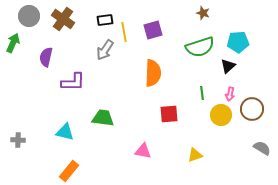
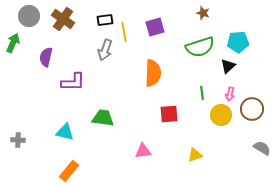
purple square: moved 2 px right, 3 px up
gray arrow: rotated 15 degrees counterclockwise
pink triangle: rotated 18 degrees counterclockwise
